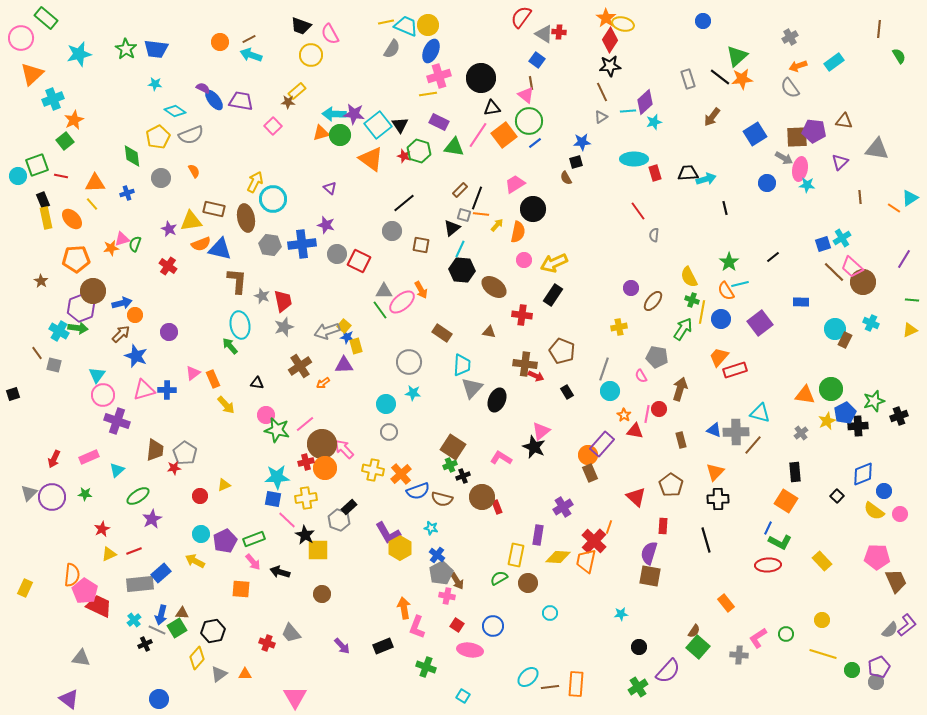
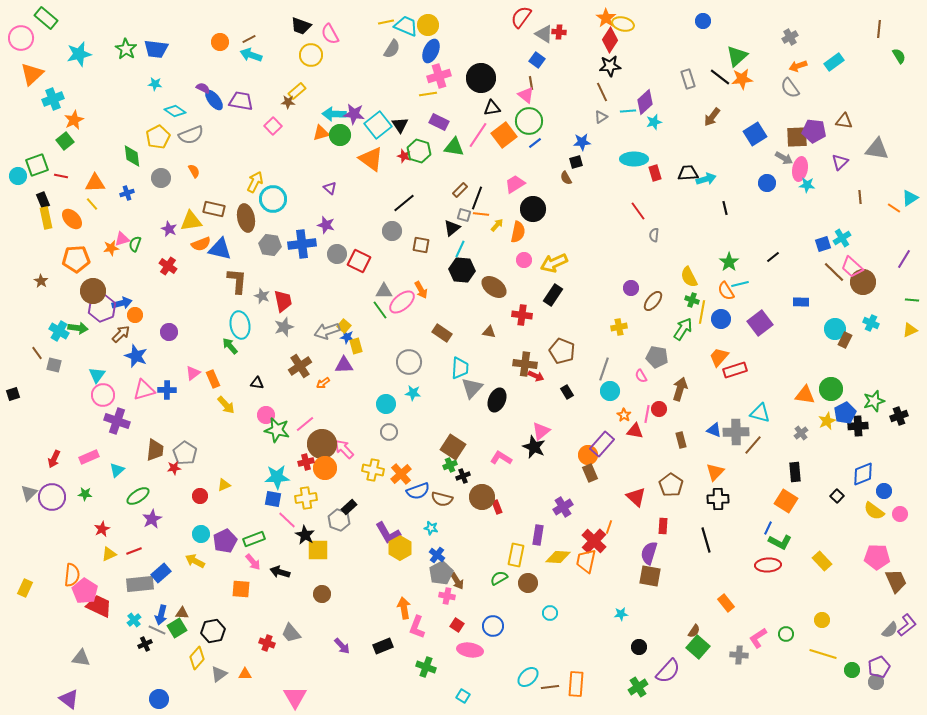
purple hexagon at (81, 308): moved 21 px right
cyan trapezoid at (462, 365): moved 2 px left, 3 px down
